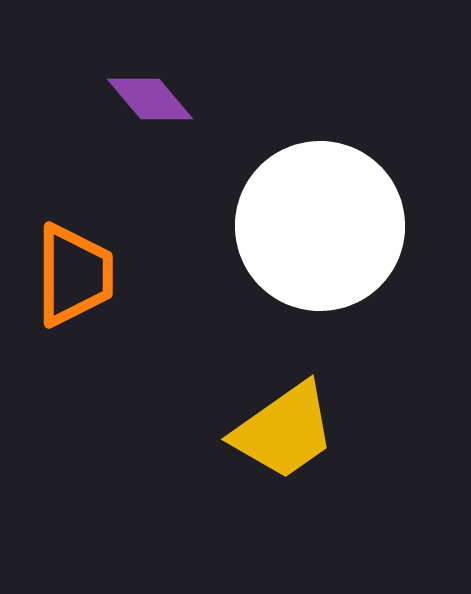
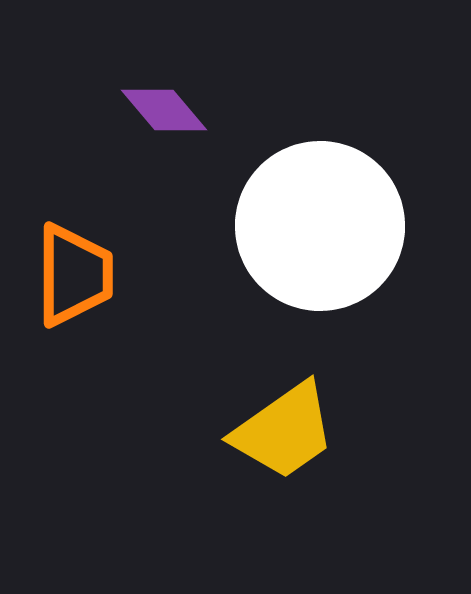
purple diamond: moved 14 px right, 11 px down
